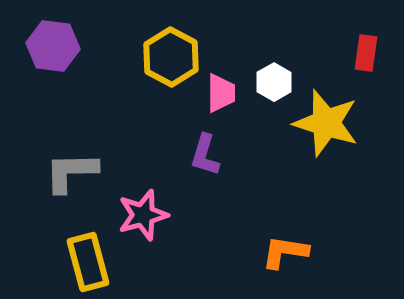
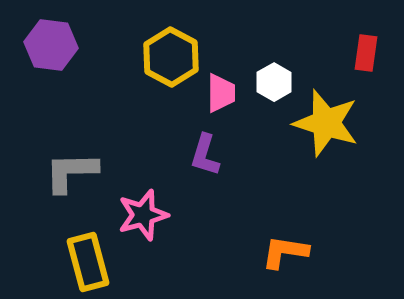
purple hexagon: moved 2 px left, 1 px up
